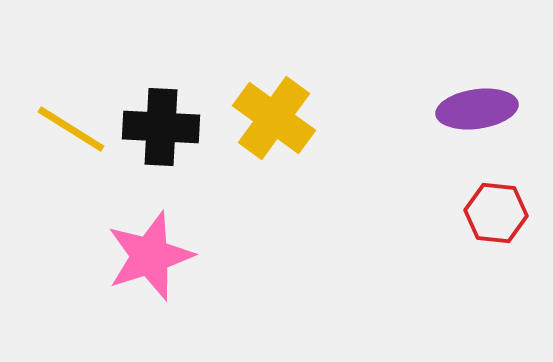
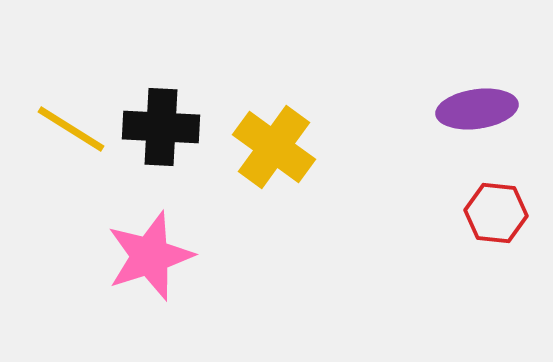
yellow cross: moved 29 px down
